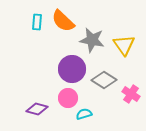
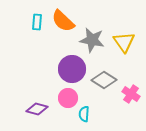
yellow triangle: moved 3 px up
cyan semicircle: rotated 70 degrees counterclockwise
